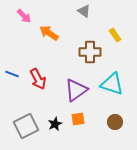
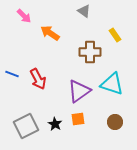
orange arrow: moved 1 px right
purple triangle: moved 3 px right, 1 px down
black star: rotated 16 degrees counterclockwise
